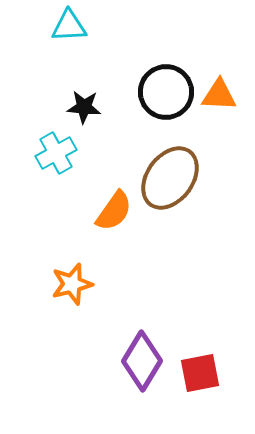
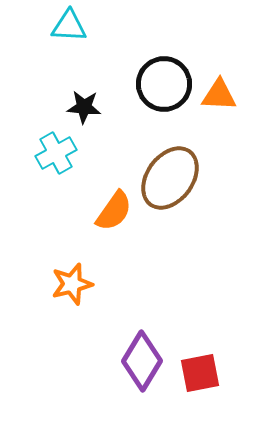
cyan triangle: rotated 6 degrees clockwise
black circle: moved 2 px left, 8 px up
